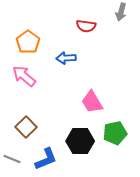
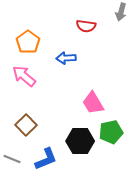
pink trapezoid: moved 1 px right, 1 px down
brown square: moved 2 px up
green pentagon: moved 4 px left, 1 px up
